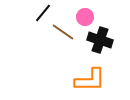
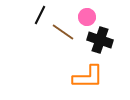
black line: moved 3 px left, 2 px down; rotated 12 degrees counterclockwise
pink circle: moved 2 px right
orange L-shape: moved 2 px left, 3 px up
